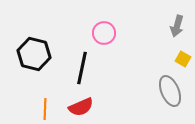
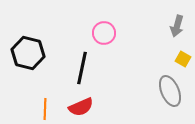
black hexagon: moved 6 px left, 1 px up
